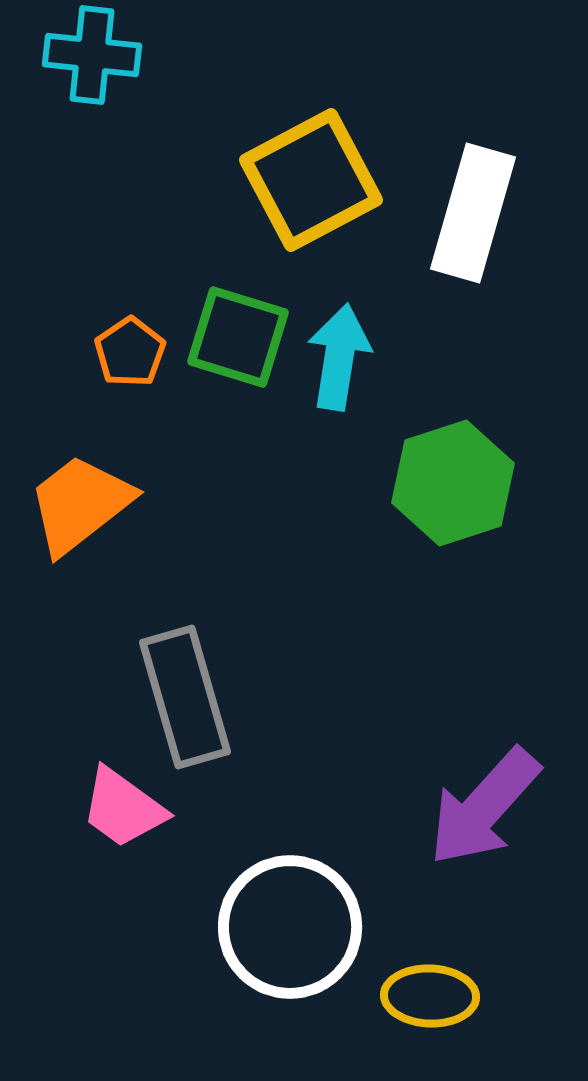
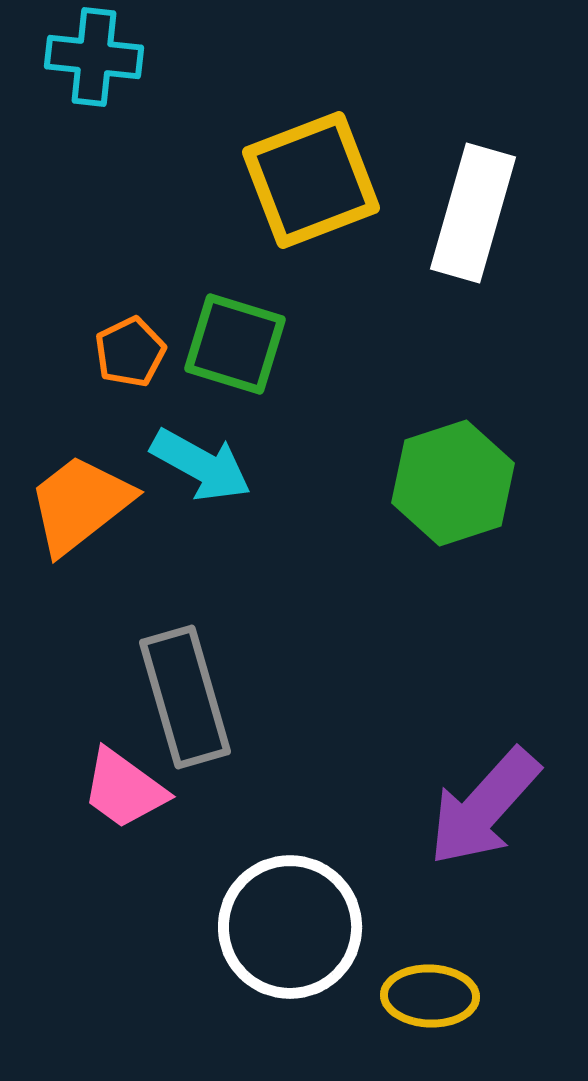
cyan cross: moved 2 px right, 2 px down
yellow square: rotated 7 degrees clockwise
green square: moved 3 px left, 7 px down
orange pentagon: rotated 8 degrees clockwise
cyan arrow: moved 138 px left, 108 px down; rotated 110 degrees clockwise
pink trapezoid: moved 1 px right, 19 px up
